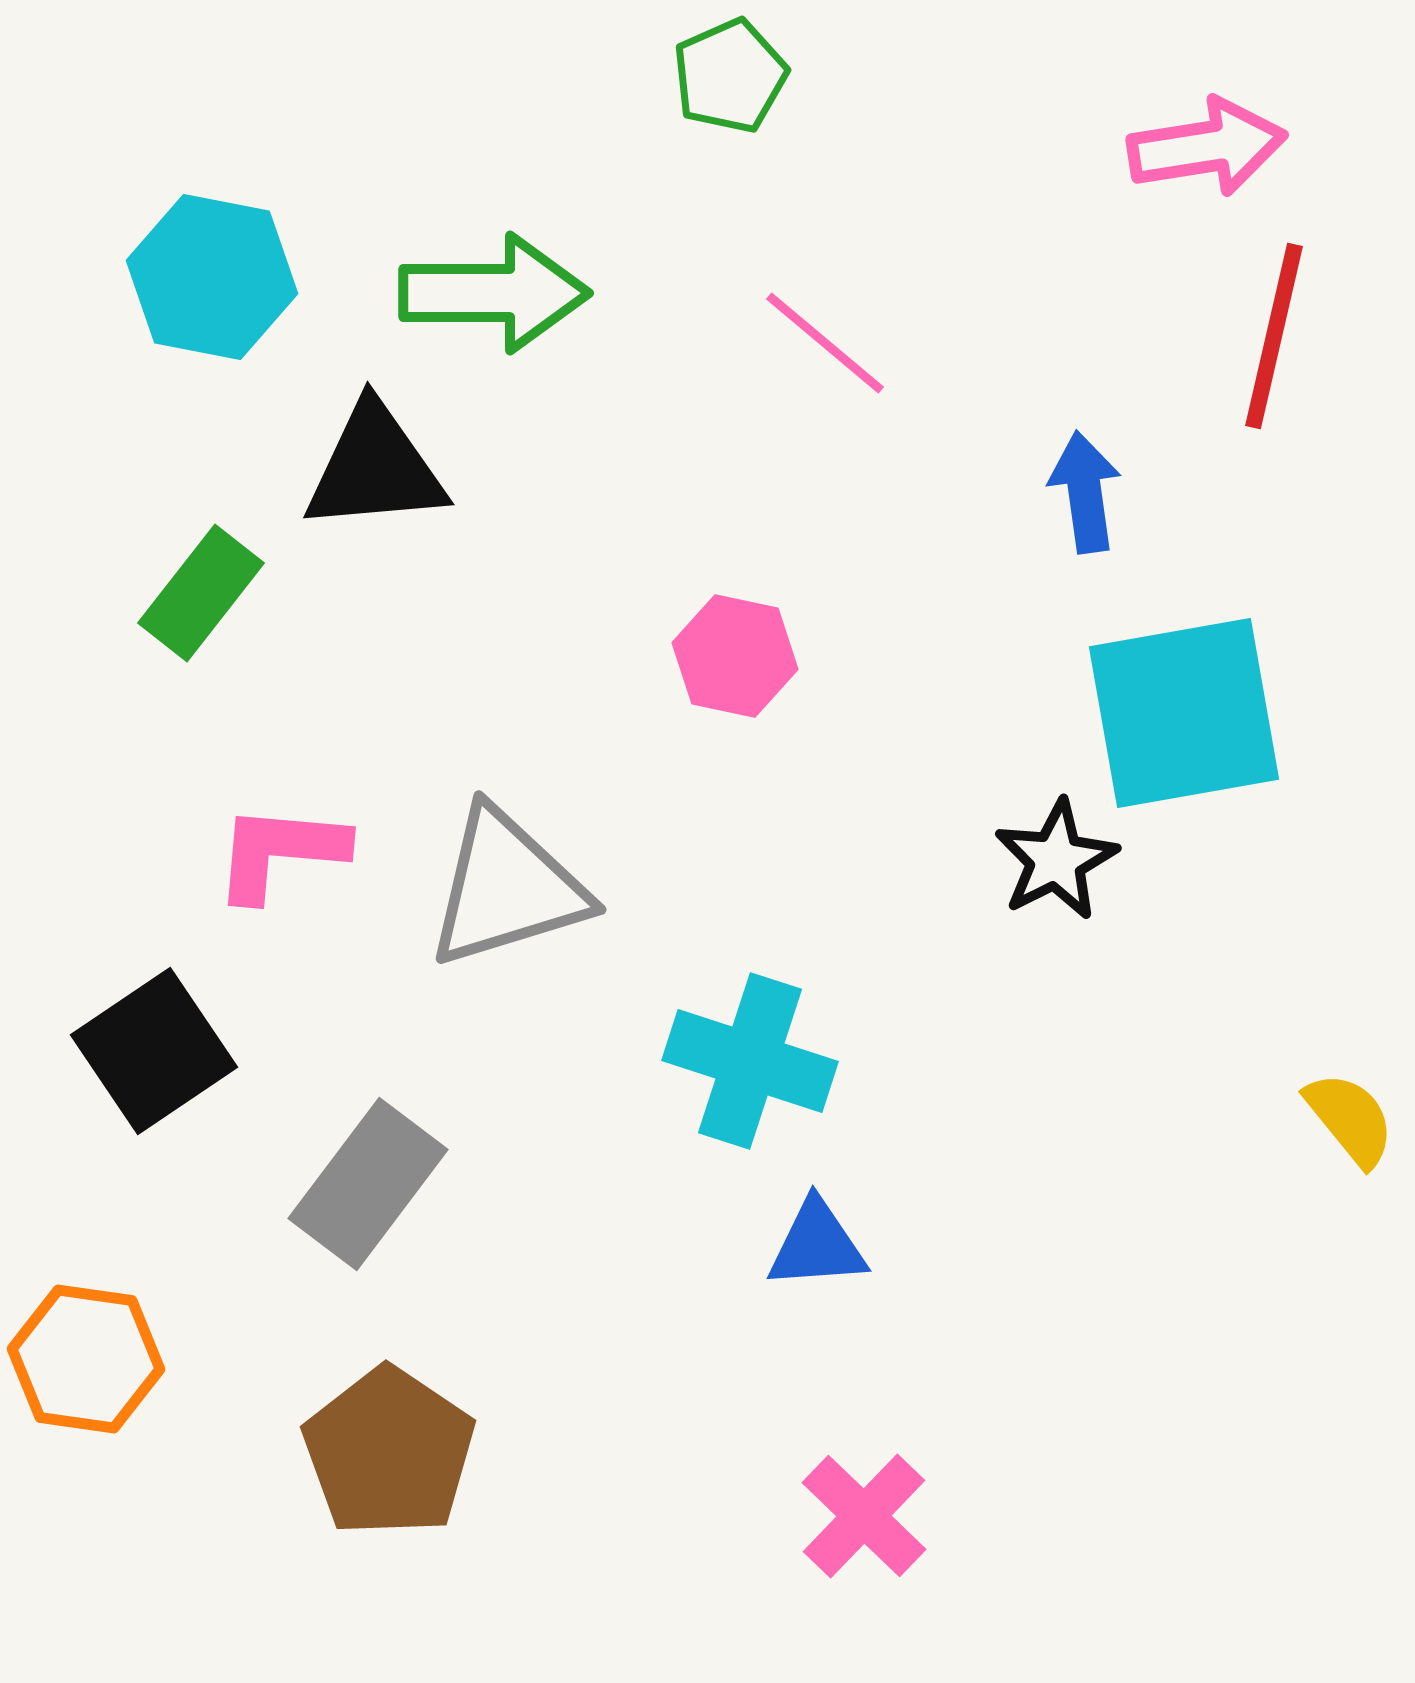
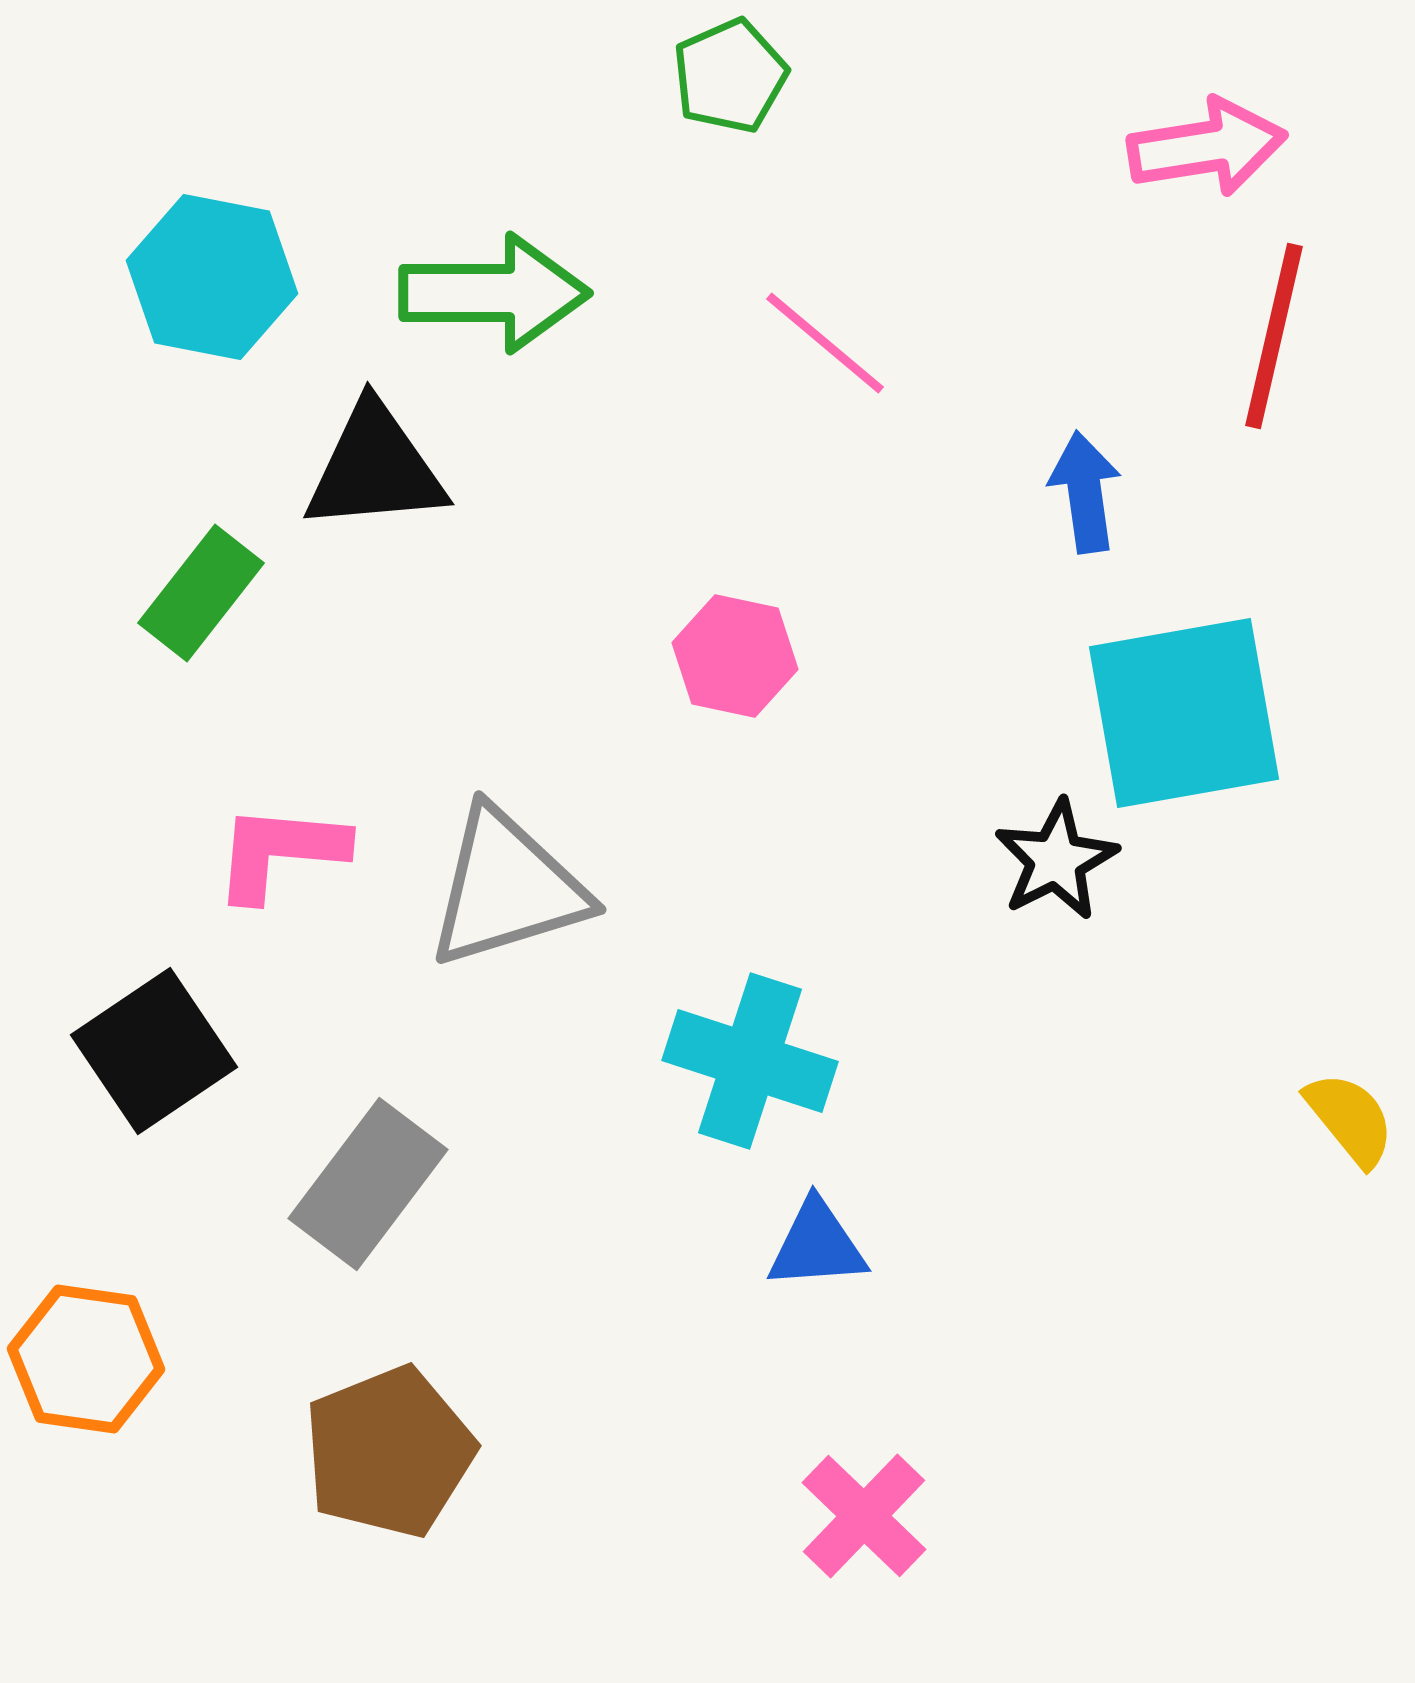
brown pentagon: rotated 16 degrees clockwise
